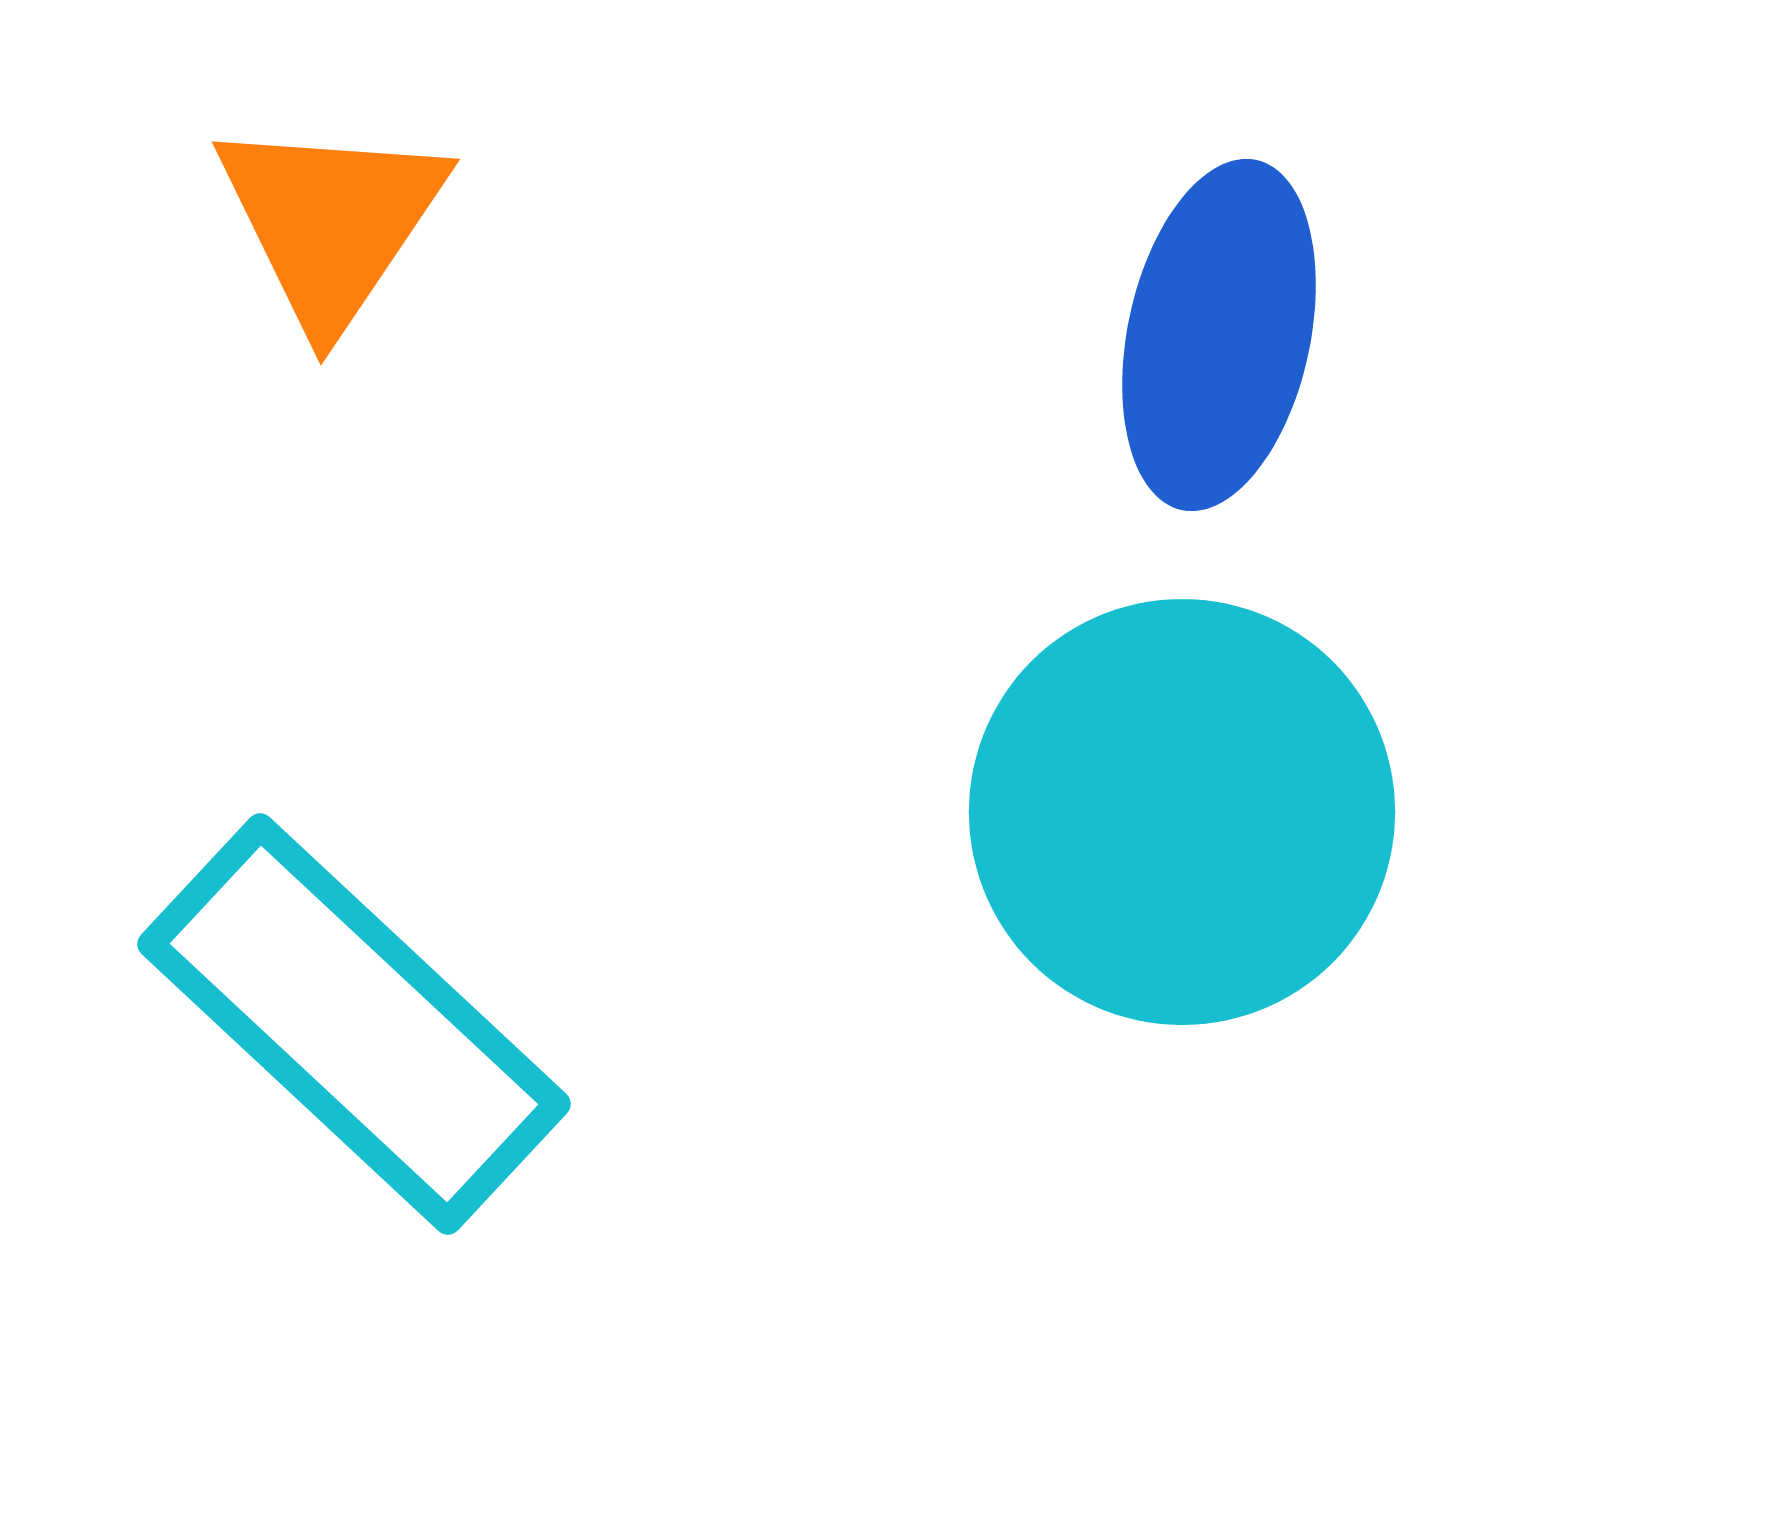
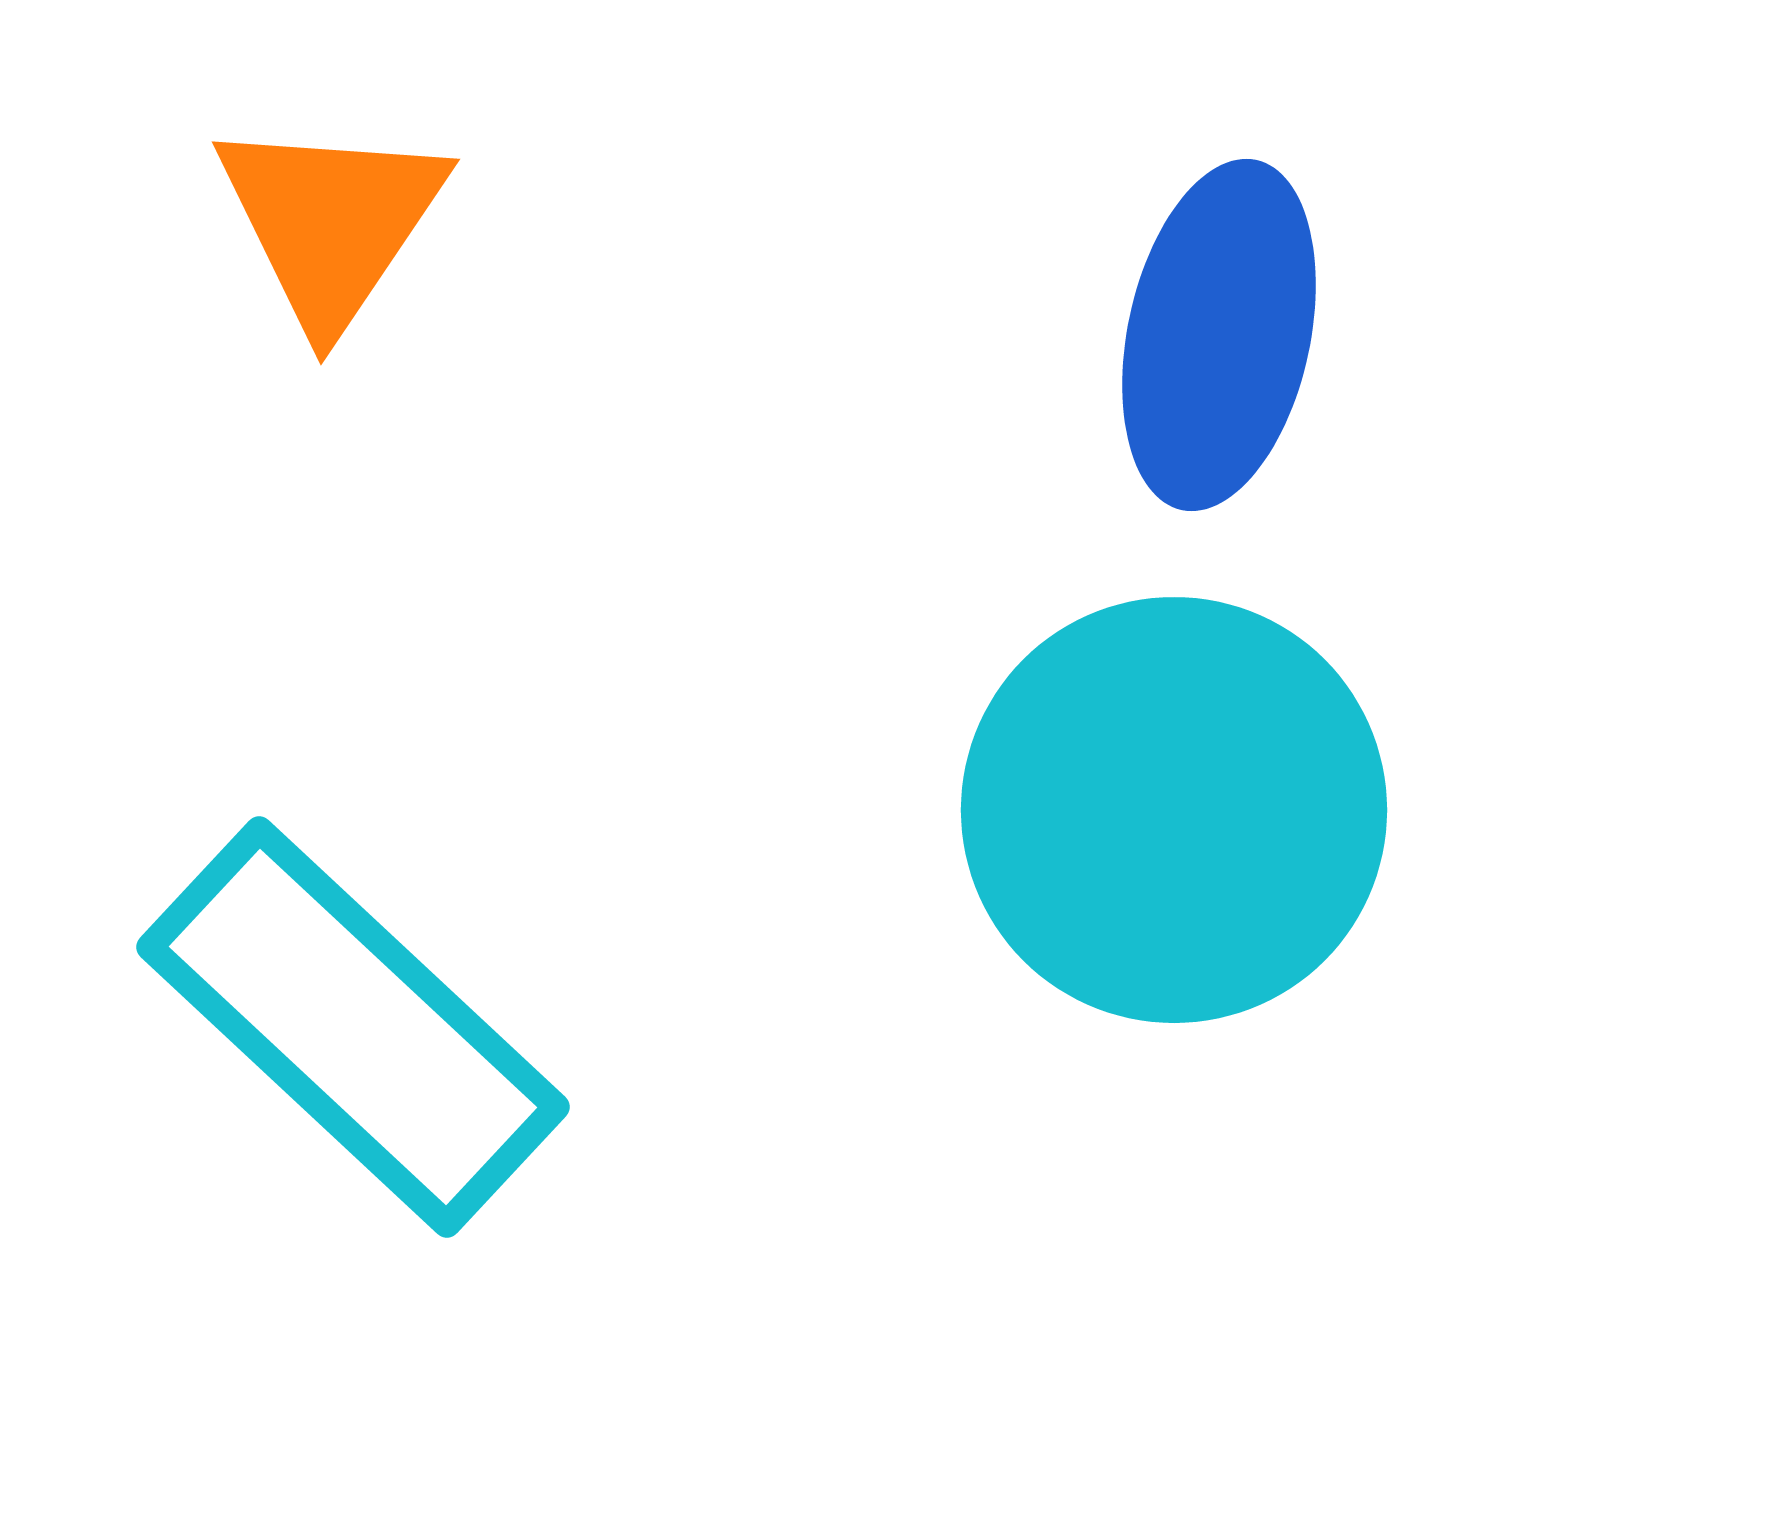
cyan circle: moved 8 px left, 2 px up
cyan rectangle: moved 1 px left, 3 px down
